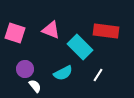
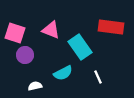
red rectangle: moved 5 px right, 4 px up
cyan rectangle: rotated 10 degrees clockwise
purple circle: moved 14 px up
white line: moved 2 px down; rotated 56 degrees counterclockwise
white semicircle: rotated 64 degrees counterclockwise
